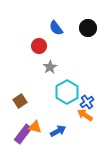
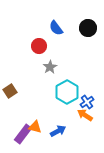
brown square: moved 10 px left, 10 px up
